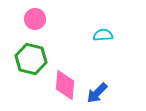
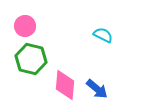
pink circle: moved 10 px left, 7 px down
cyan semicircle: rotated 30 degrees clockwise
blue arrow: moved 4 px up; rotated 95 degrees counterclockwise
